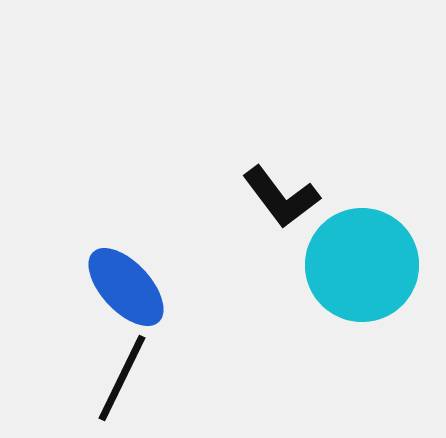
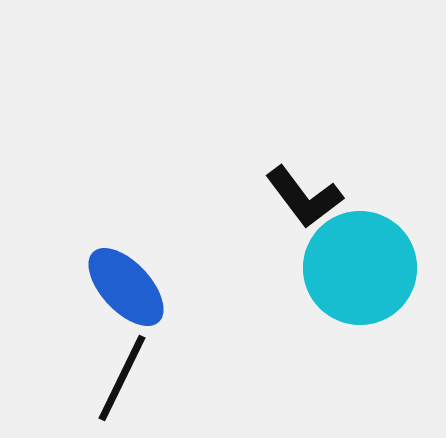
black L-shape: moved 23 px right
cyan circle: moved 2 px left, 3 px down
